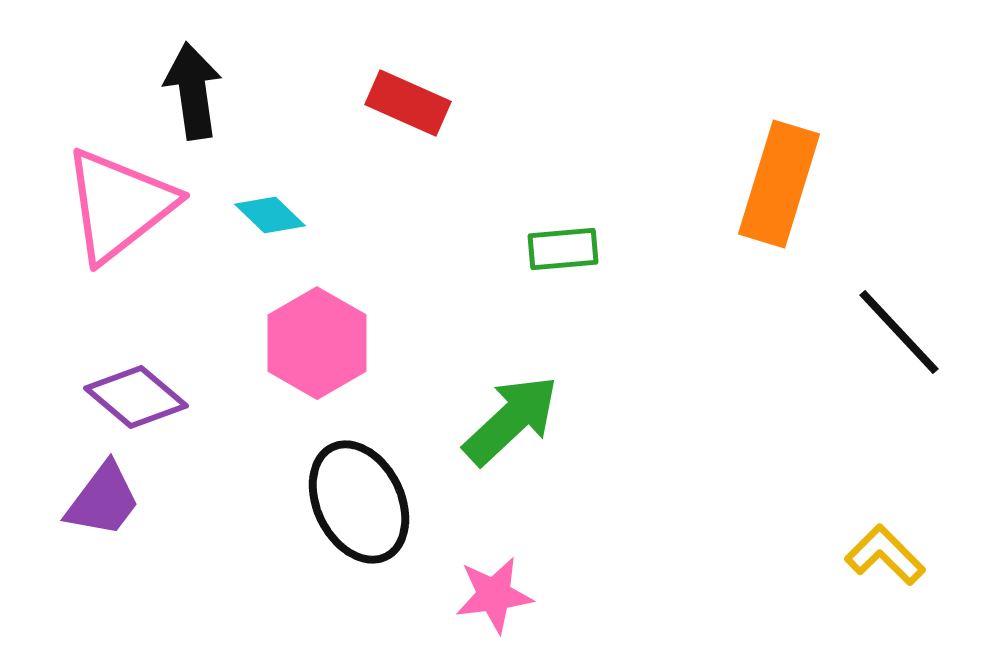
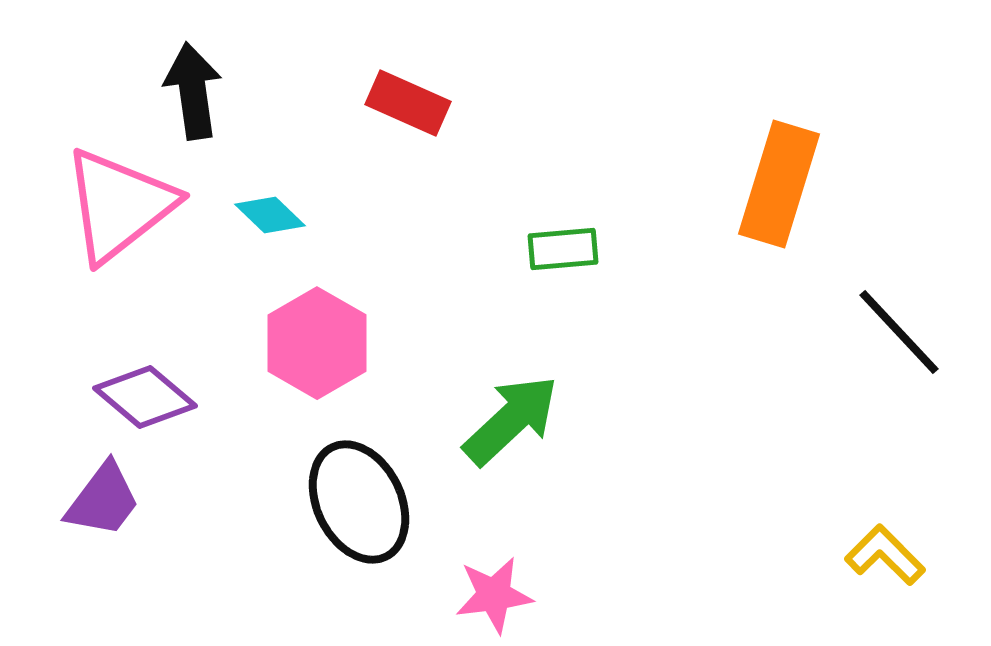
purple diamond: moved 9 px right
